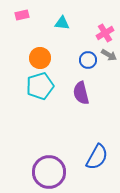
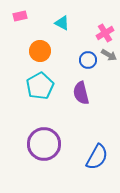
pink rectangle: moved 2 px left, 1 px down
cyan triangle: rotated 21 degrees clockwise
orange circle: moved 7 px up
cyan pentagon: rotated 12 degrees counterclockwise
purple circle: moved 5 px left, 28 px up
